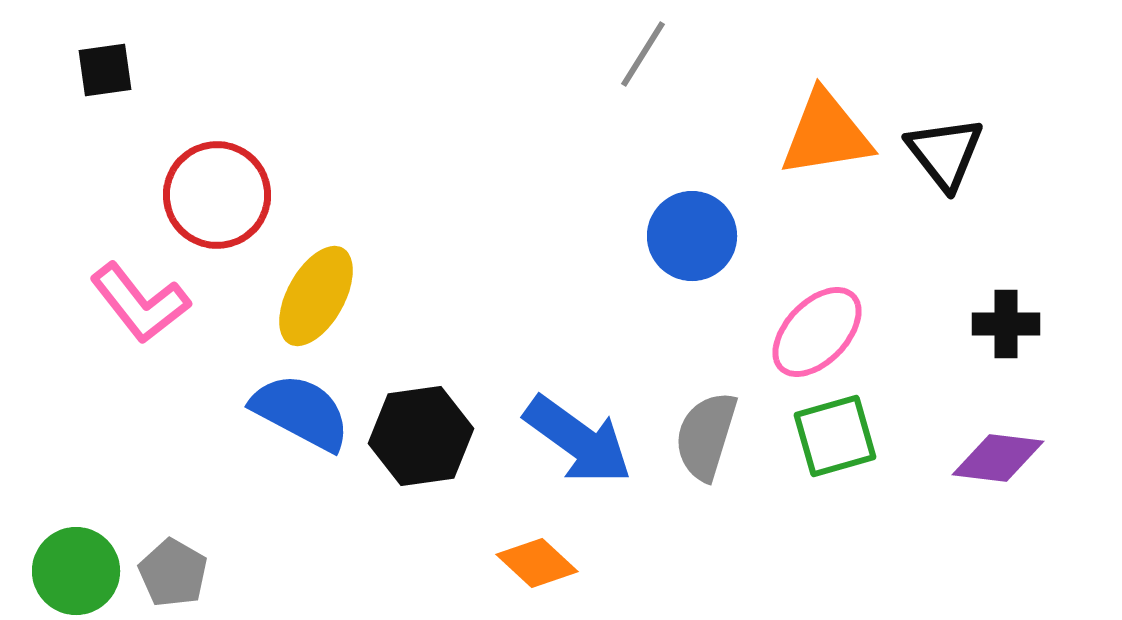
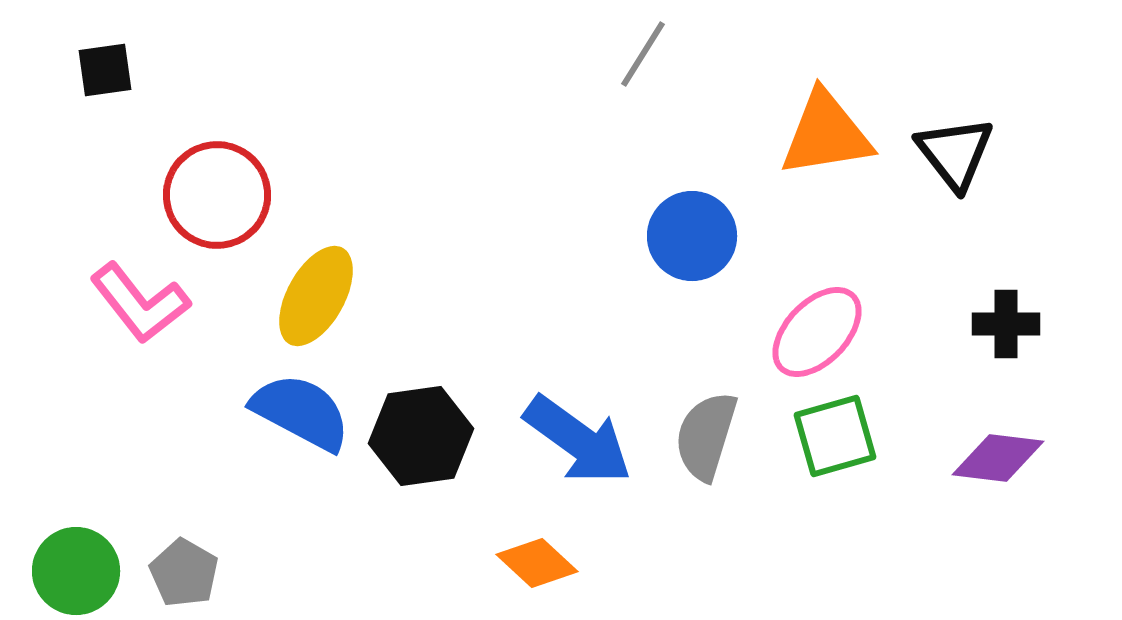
black triangle: moved 10 px right
gray pentagon: moved 11 px right
